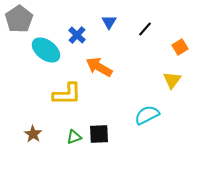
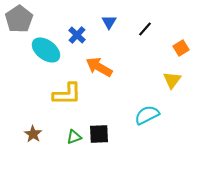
orange square: moved 1 px right, 1 px down
